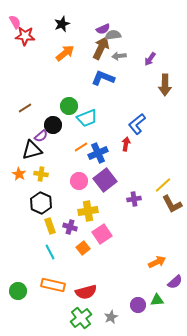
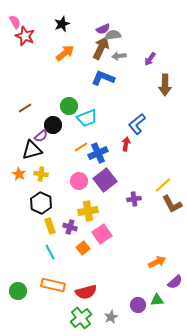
red star at (25, 36): rotated 18 degrees clockwise
